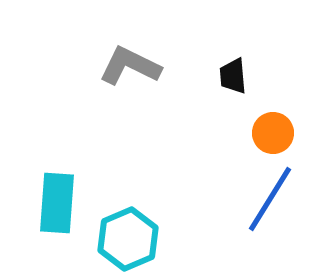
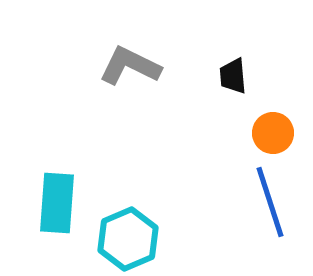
blue line: moved 3 px down; rotated 50 degrees counterclockwise
